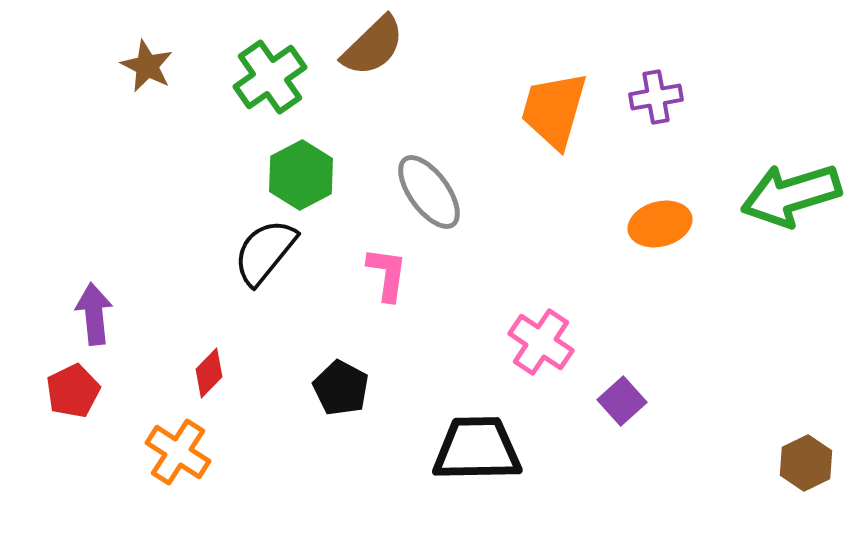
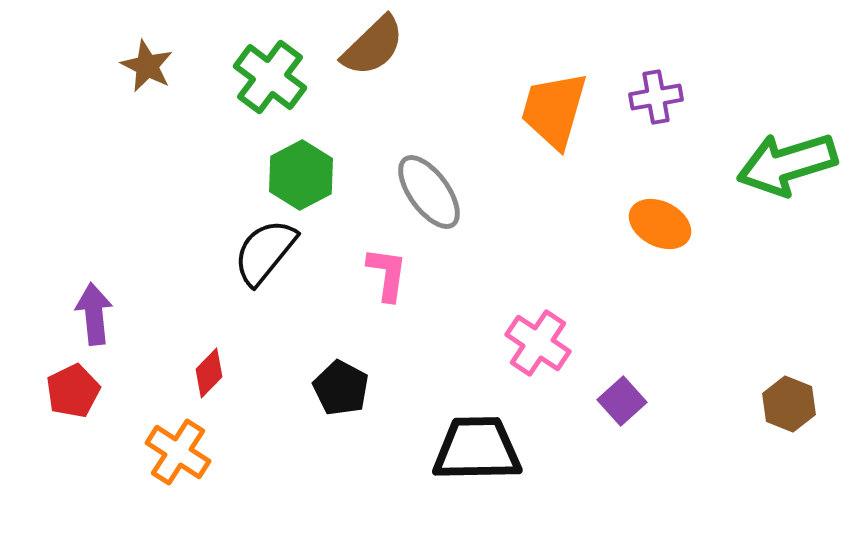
green cross: rotated 18 degrees counterclockwise
green arrow: moved 4 px left, 31 px up
orange ellipse: rotated 42 degrees clockwise
pink cross: moved 3 px left, 1 px down
brown hexagon: moved 17 px left, 59 px up; rotated 12 degrees counterclockwise
